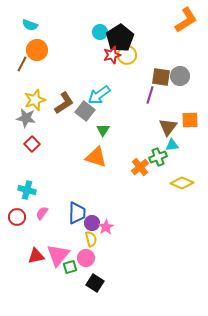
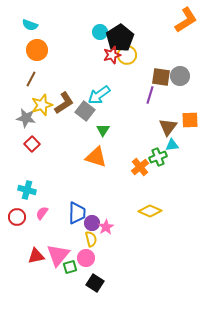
brown line: moved 9 px right, 15 px down
yellow star: moved 7 px right, 5 px down
yellow diamond: moved 32 px left, 28 px down
